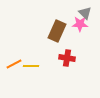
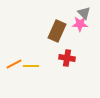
gray triangle: moved 1 px left
